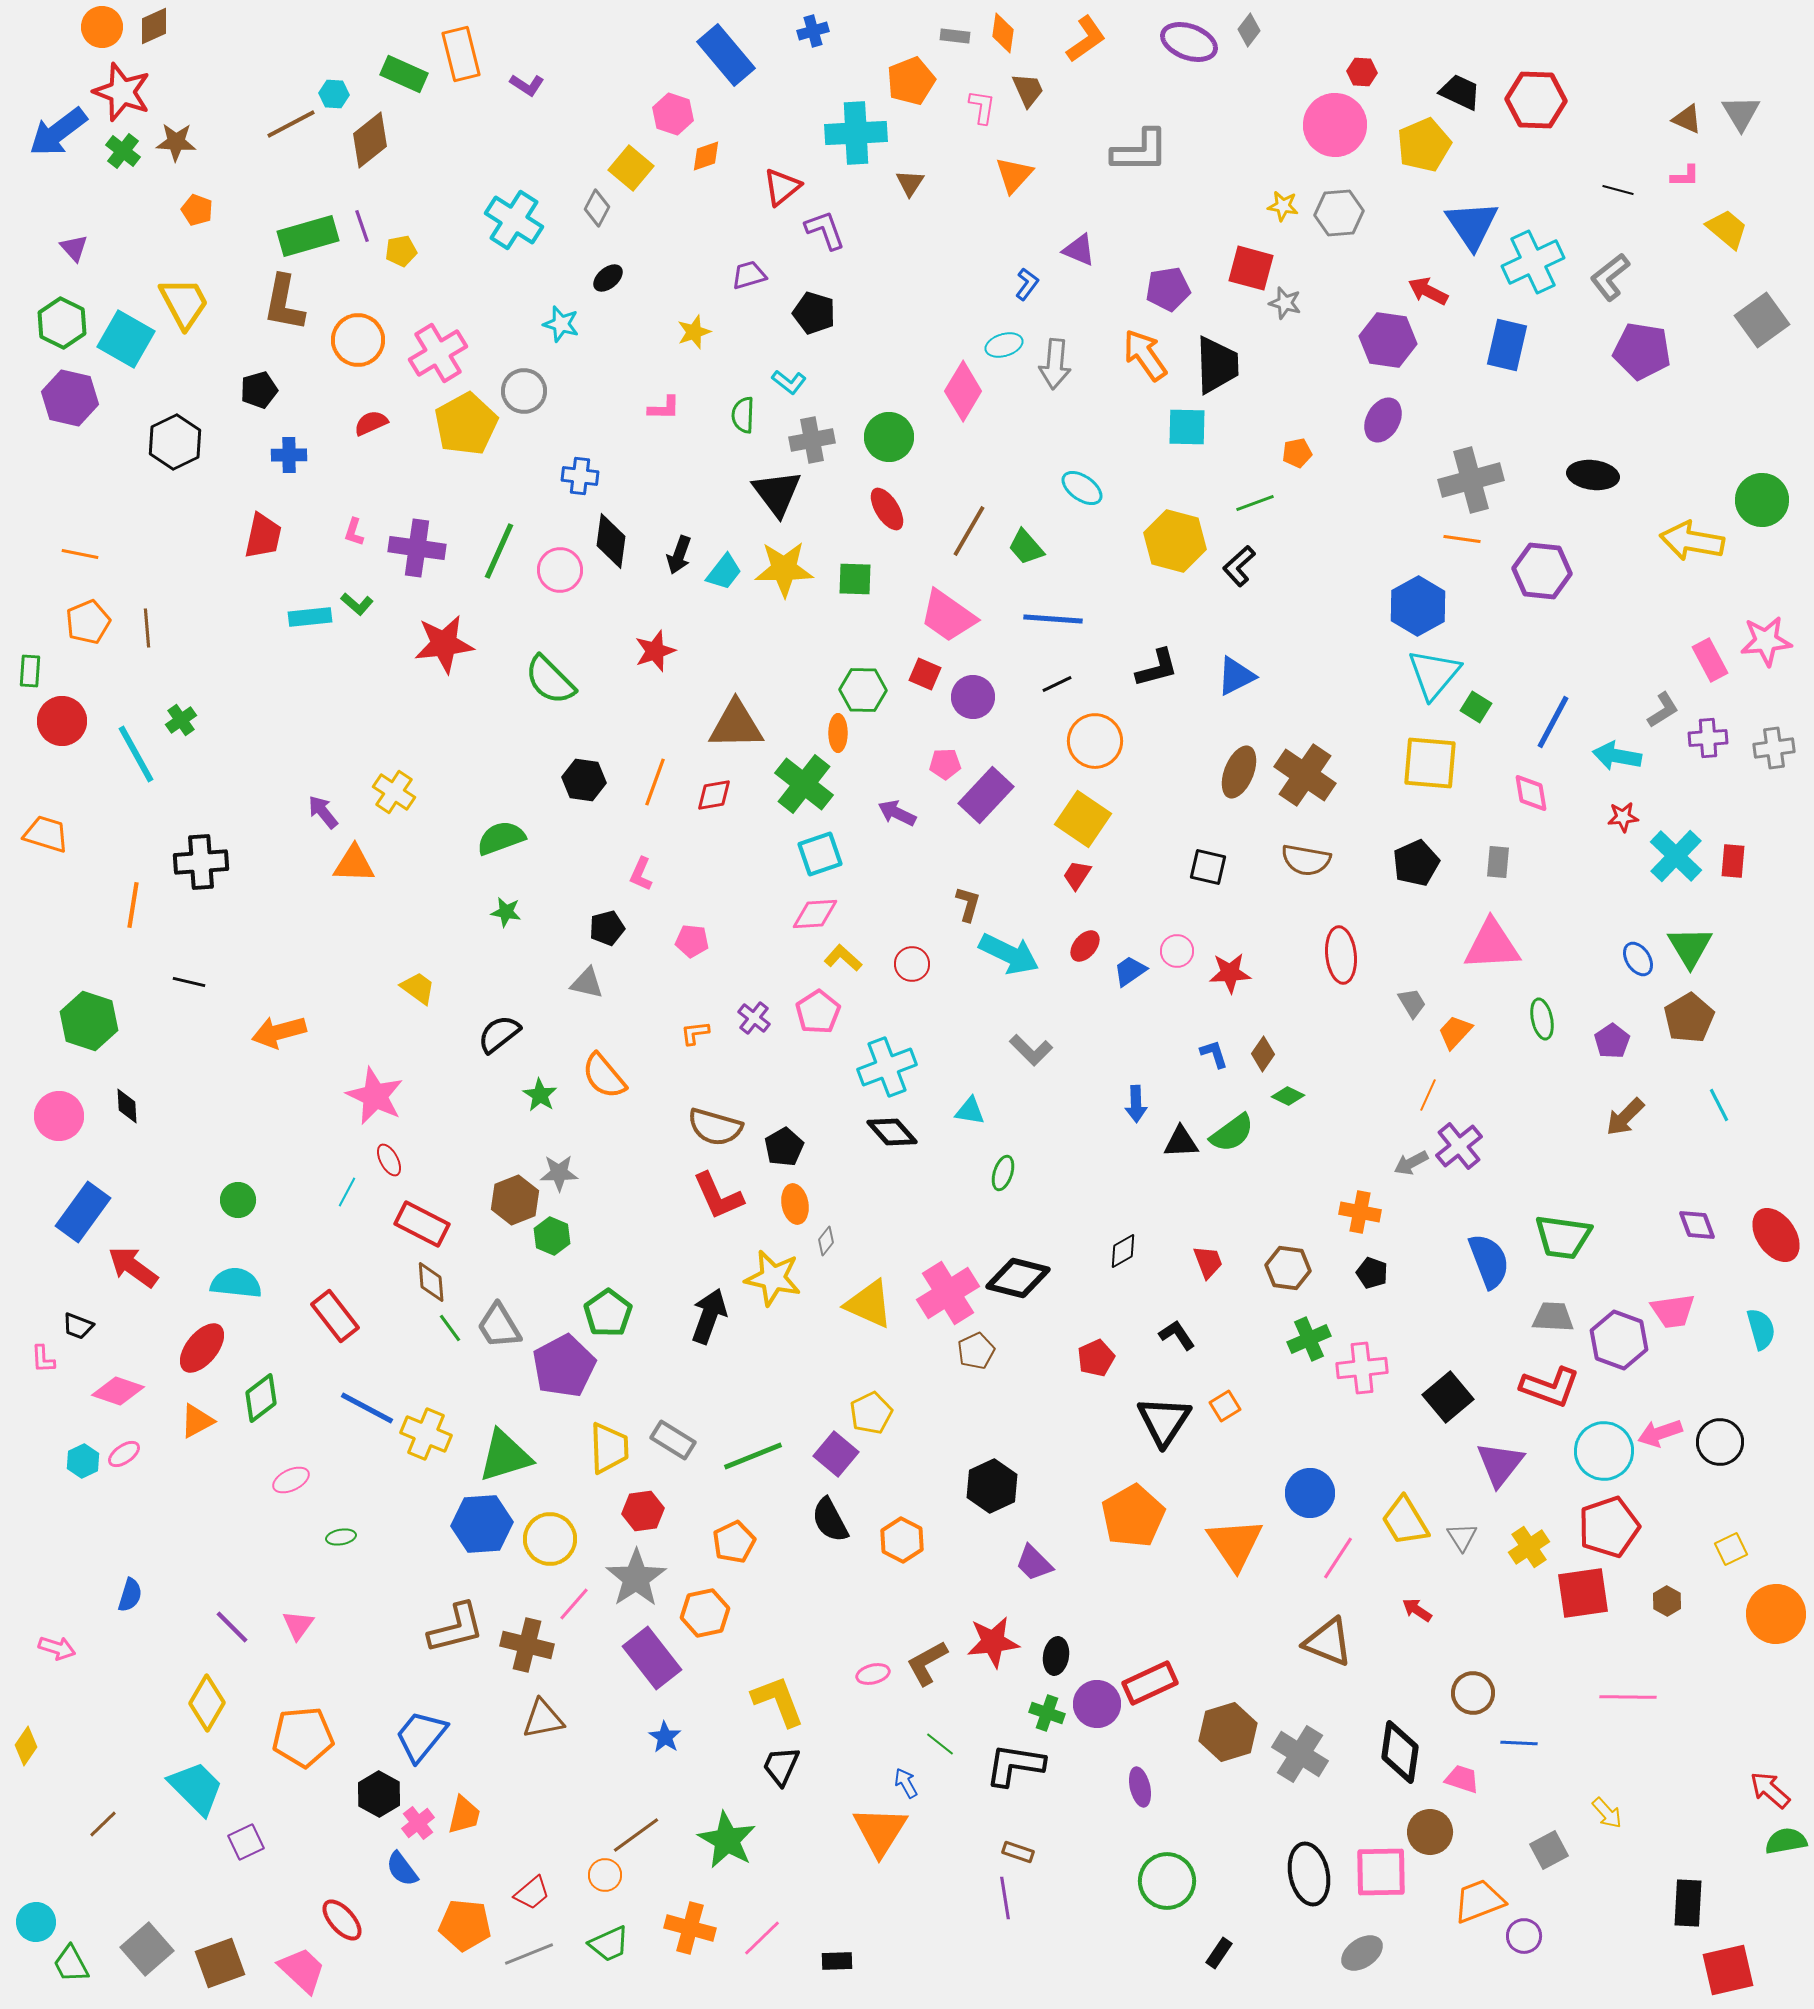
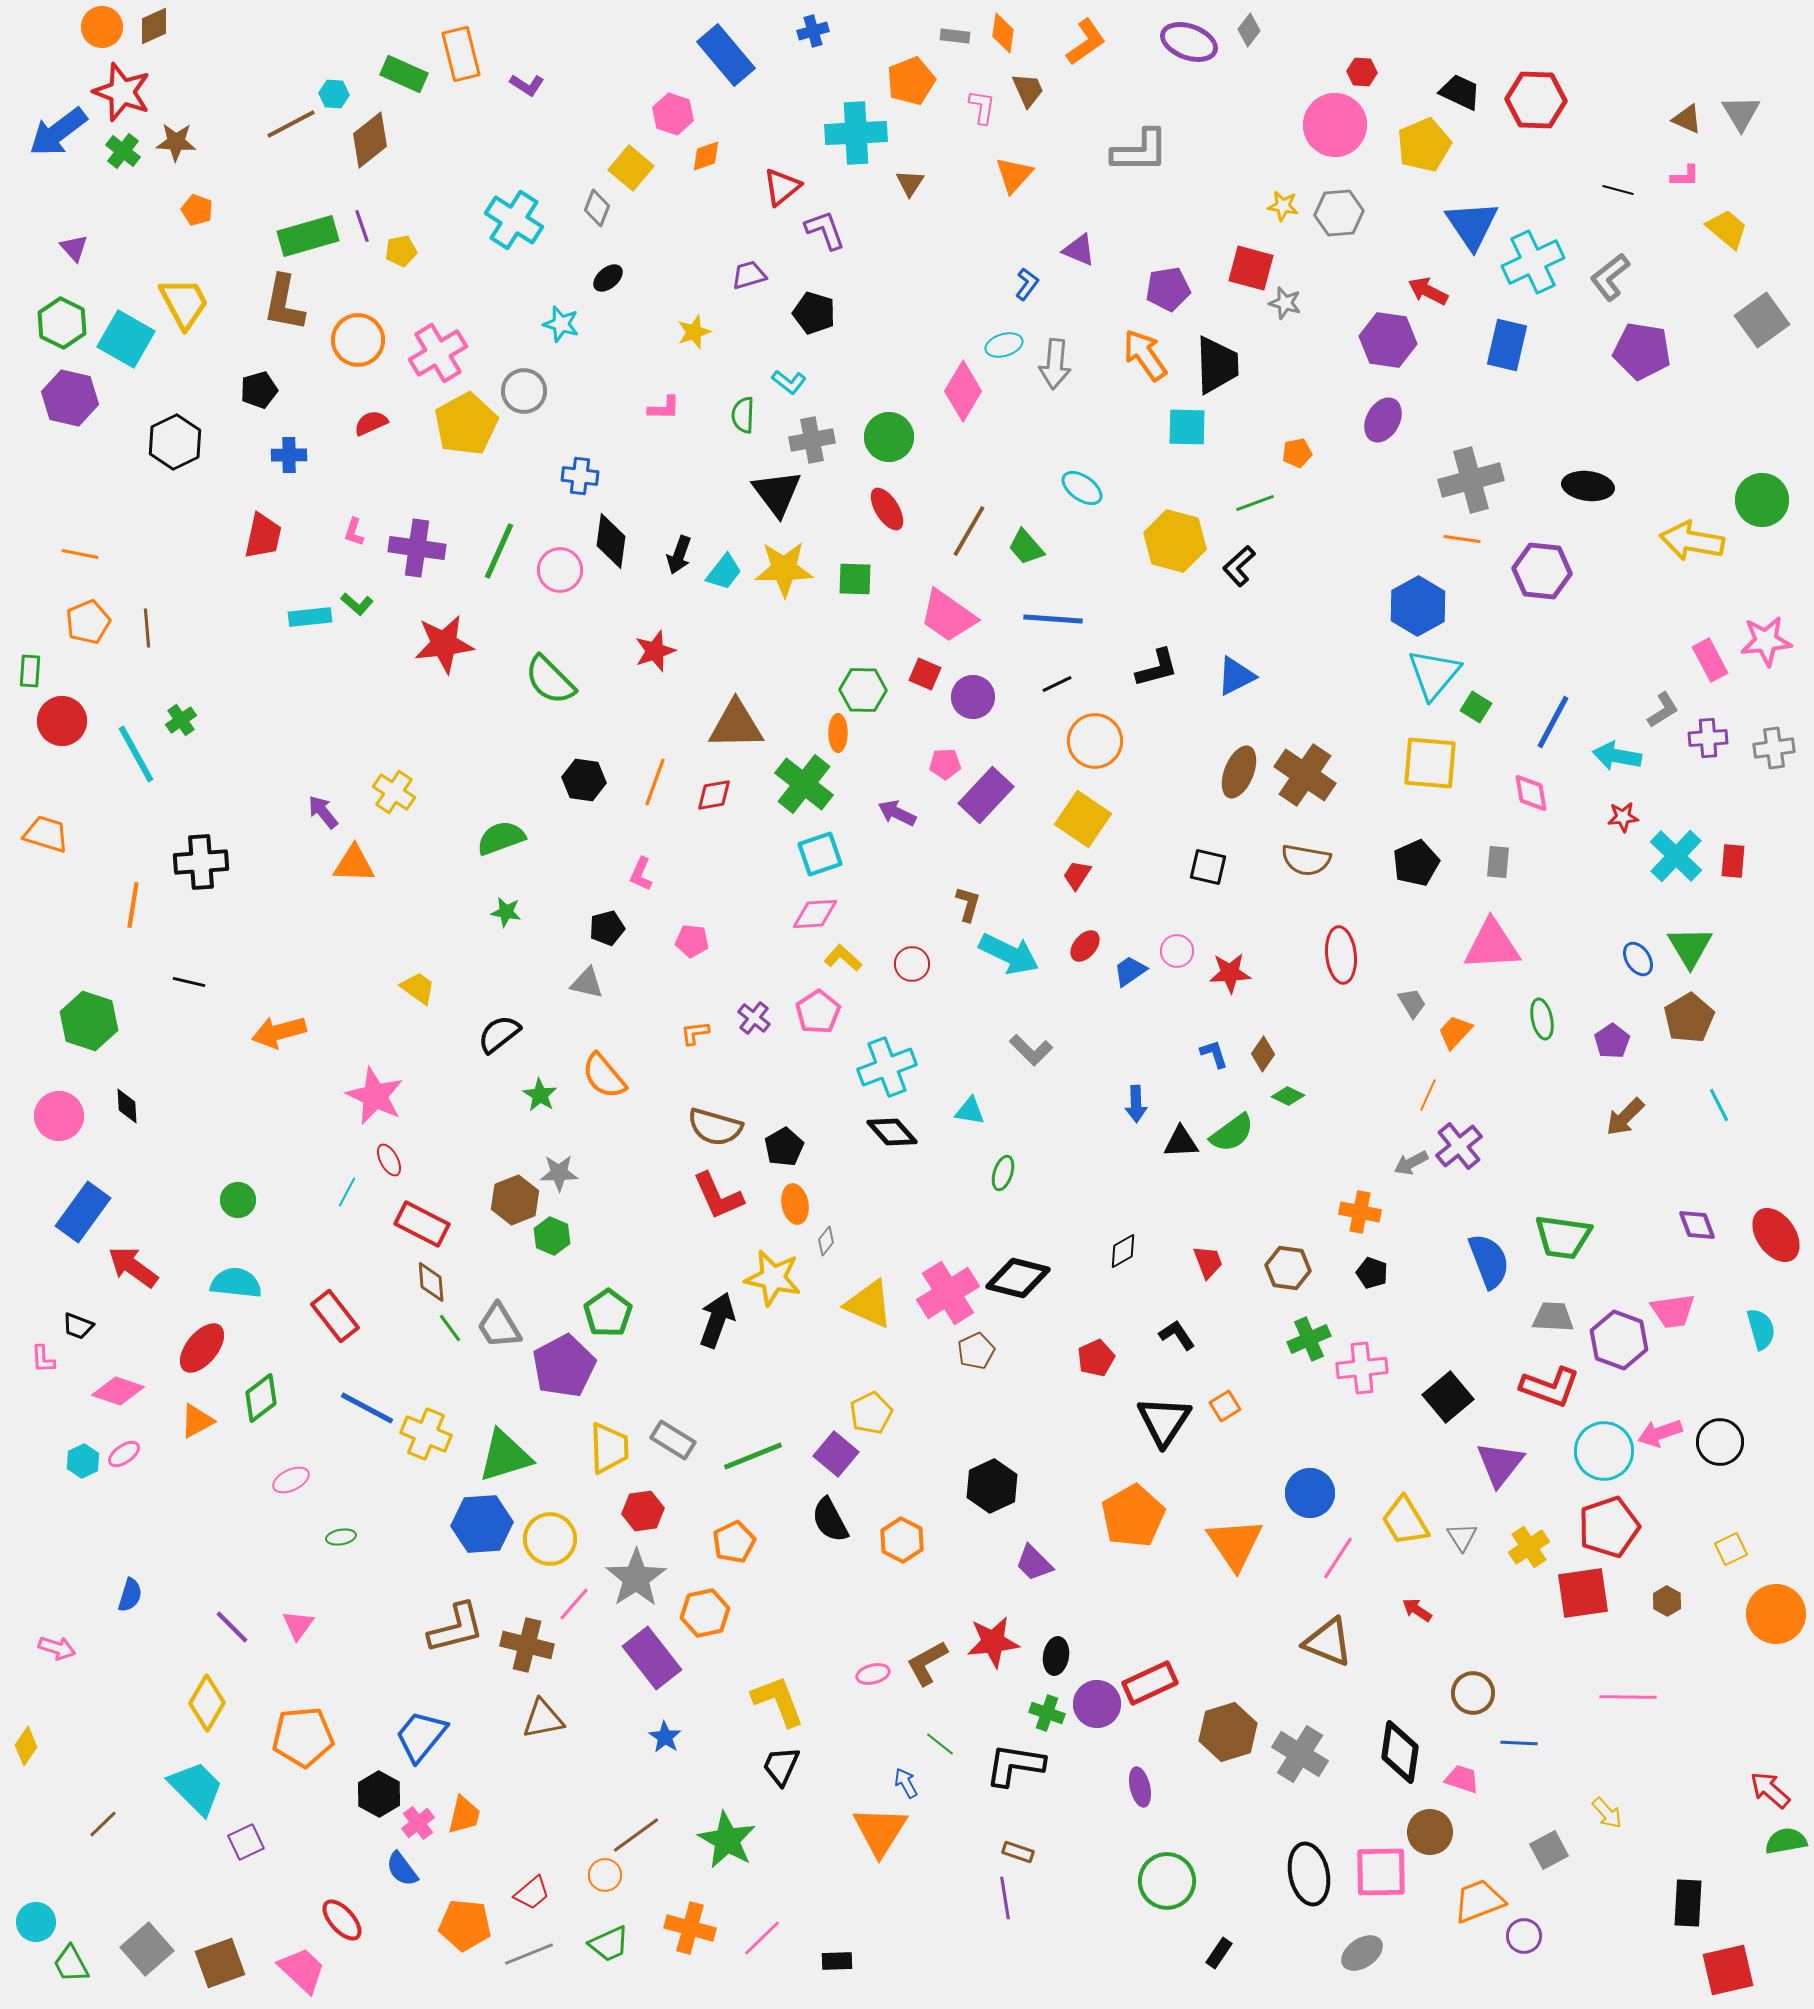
orange L-shape at (1086, 39): moved 3 px down
gray diamond at (597, 208): rotated 6 degrees counterclockwise
black ellipse at (1593, 475): moved 5 px left, 11 px down
black arrow at (709, 1316): moved 8 px right, 4 px down
